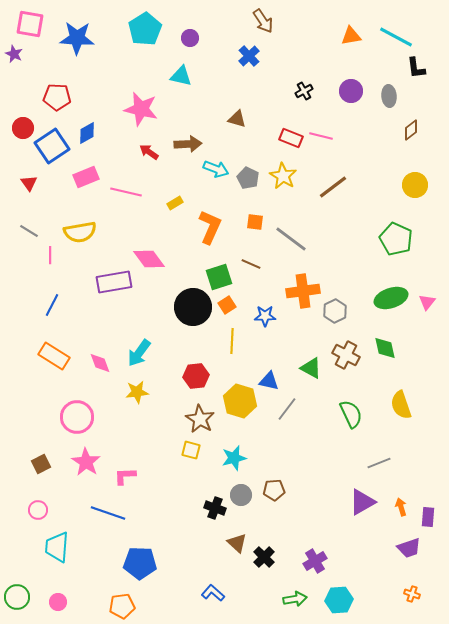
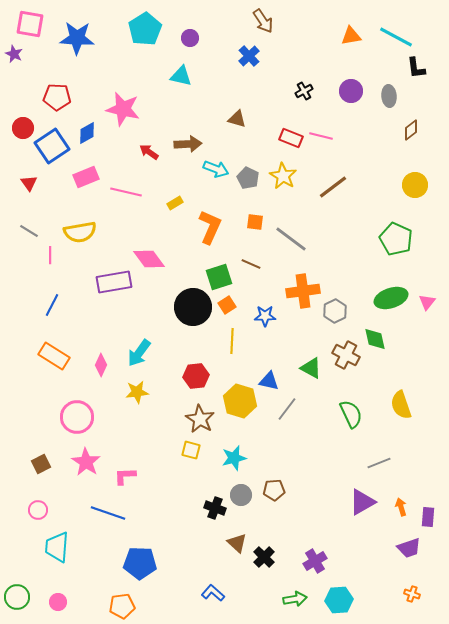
pink star at (141, 109): moved 18 px left
green diamond at (385, 348): moved 10 px left, 9 px up
pink diamond at (100, 363): moved 1 px right, 2 px down; rotated 45 degrees clockwise
